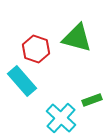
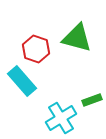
cyan cross: rotated 16 degrees clockwise
